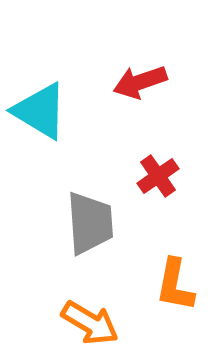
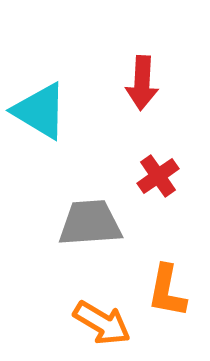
red arrow: moved 2 px right, 1 px down; rotated 68 degrees counterclockwise
gray trapezoid: rotated 90 degrees counterclockwise
orange L-shape: moved 8 px left, 6 px down
orange arrow: moved 12 px right
